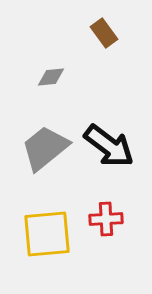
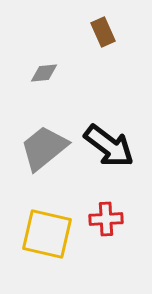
brown rectangle: moved 1 px left, 1 px up; rotated 12 degrees clockwise
gray diamond: moved 7 px left, 4 px up
gray trapezoid: moved 1 px left
yellow square: rotated 18 degrees clockwise
